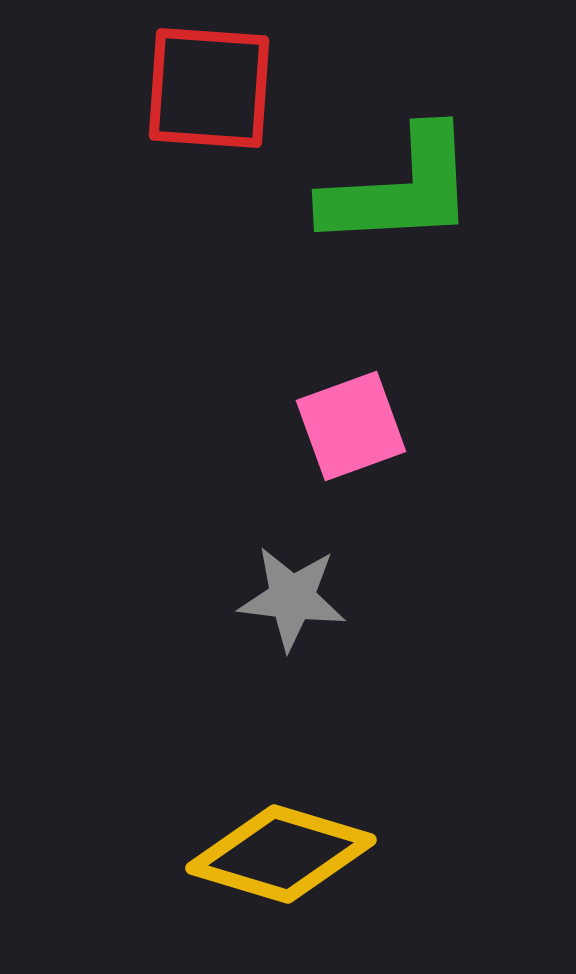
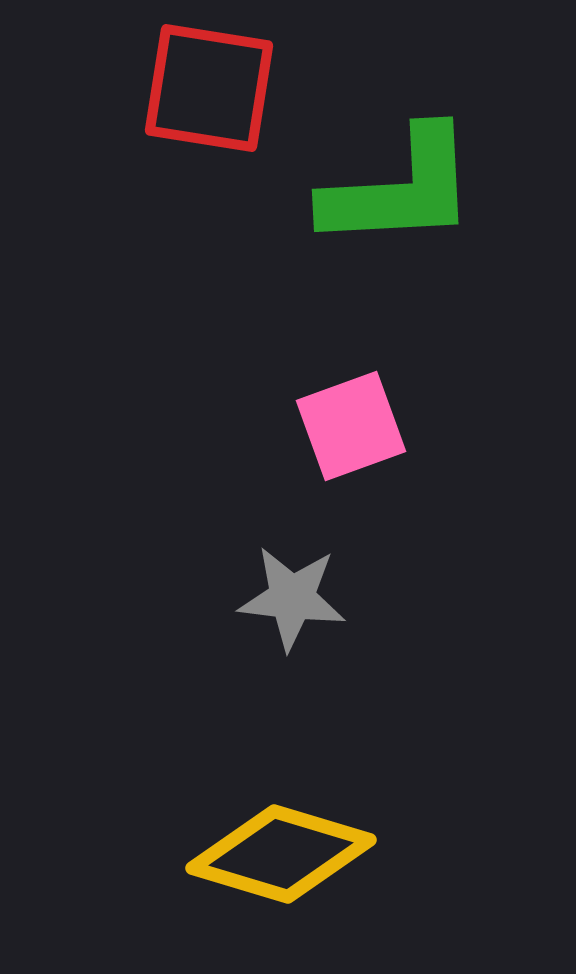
red square: rotated 5 degrees clockwise
